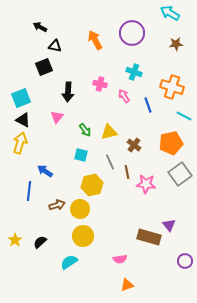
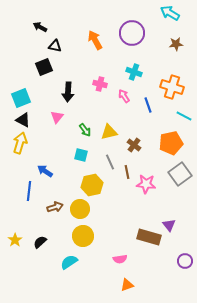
brown arrow at (57, 205): moved 2 px left, 2 px down
